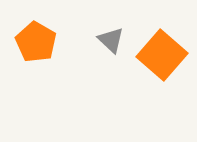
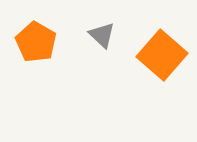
gray triangle: moved 9 px left, 5 px up
